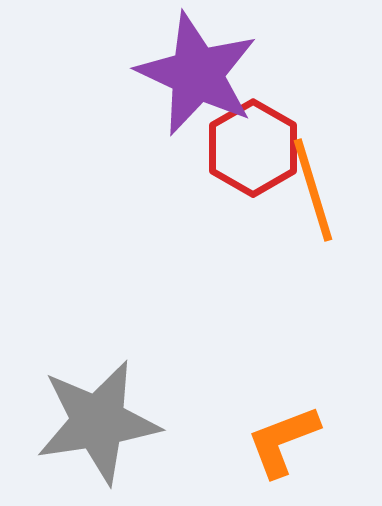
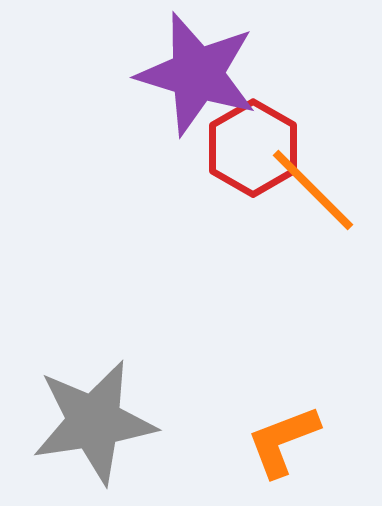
purple star: rotated 8 degrees counterclockwise
orange line: rotated 28 degrees counterclockwise
gray star: moved 4 px left
